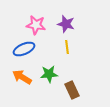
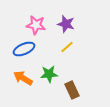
yellow line: rotated 56 degrees clockwise
orange arrow: moved 1 px right, 1 px down
